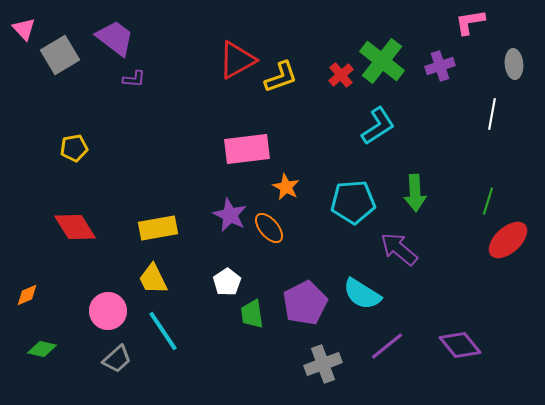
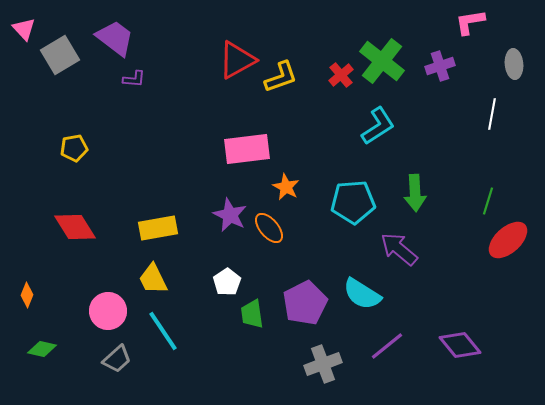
orange diamond: rotated 45 degrees counterclockwise
